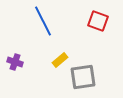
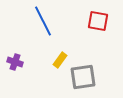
red square: rotated 10 degrees counterclockwise
yellow rectangle: rotated 14 degrees counterclockwise
